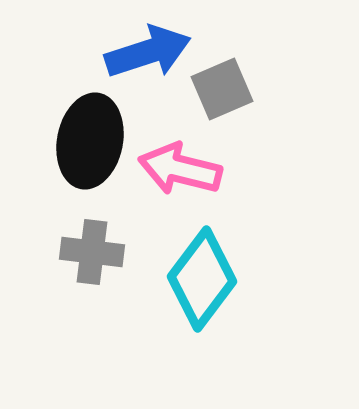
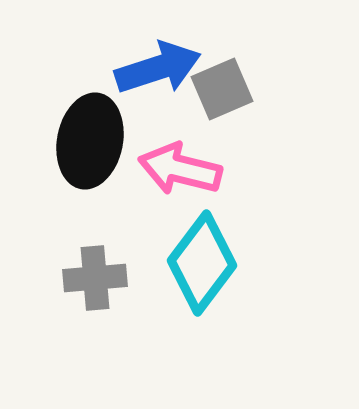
blue arrow: moved 10 px right, 16 px down
gray cross: moved 3 px right, 26 px down; rotated 12 degrees counterclockwise
cyan diamond: moved 16 px up
